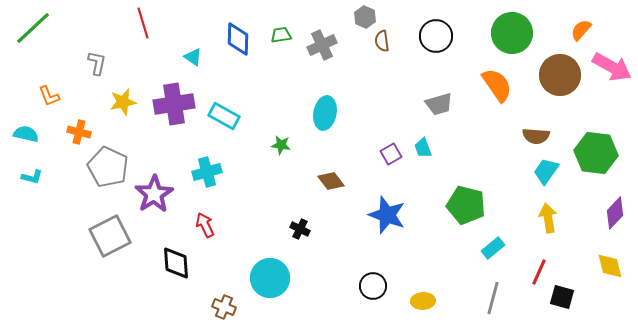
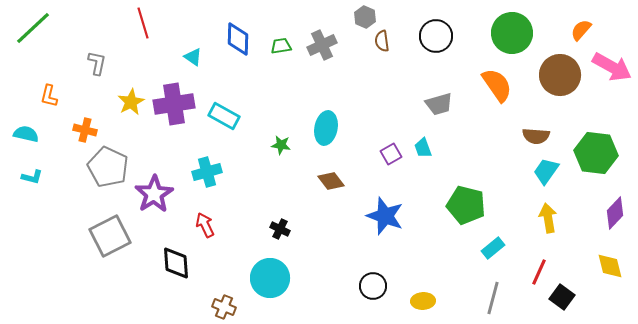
green trapezoid at (281, 35): moved 11 px down
orange L-shape at (49, 96): rotated 35 degrees clockwise
yellow star at (123, 102): moved 8 px right; rotated 16 degrees counterclockwise
cyan ellipse at (325, 113): moved 1 px right, 15 px down
orange cross at (79, 132): moved 6 px right, 2 px up
blue star at (387, 215): moved 2 px left, 1 px down
black cross at (300, 229): moved 20 px left
black square at (562, 297): rotated 20 degrees clockwise
